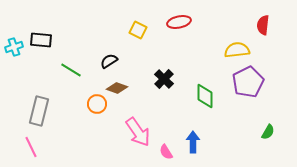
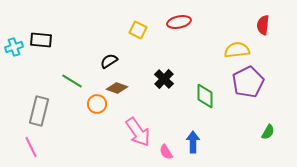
green line: moved 1 px right, 11 px down
